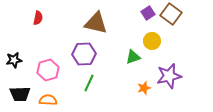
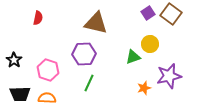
yellow circle: moved 2 px left, 3 px down
black star: rotated 28 degrees counterclockwise
pink hexagon: rotated 25 degrees counterclockwise
orange semicircle: moved 1 px left, 2 px up
